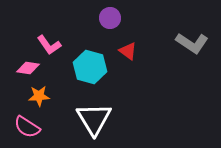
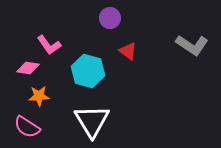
gray L-shape: moved 2 px down
cyan hexagon: moved 2 px left, 4 px down
white triangle: moved 2 px left, 2 px down
